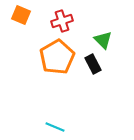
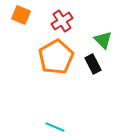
red cross: rotated 15 degrees counterclockwise
orange pentagon: moved 1 px left
